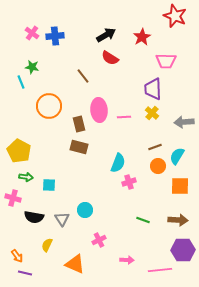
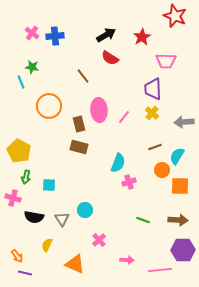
pink line at (124, 117): rotated 48 degrees counterclockwise
orange circle at (158, 166): moved 4 px right, 4 px down
green arrow at (26, 177): rotated 96 degrees clockwise
pink cross at (99, 240): rotated 16 degrees counterclockwise
